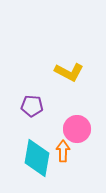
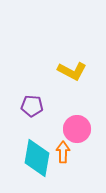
yellow L-shape: moved 3 px right, 1 px up
orange arrow: moved 1 px down
